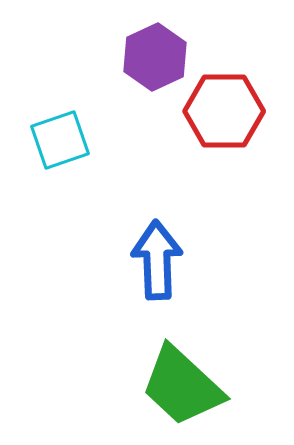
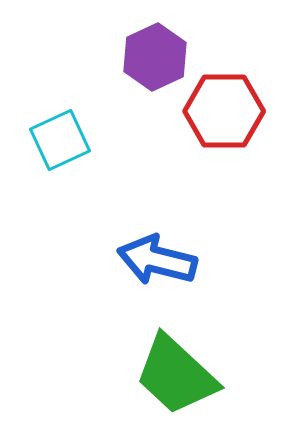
cyan square: rotated 6 degrees counterclockwise
blue arrow: rotated 74 degrees counterclockwise
green trapezoid: moved 6 px left, 11 px up
